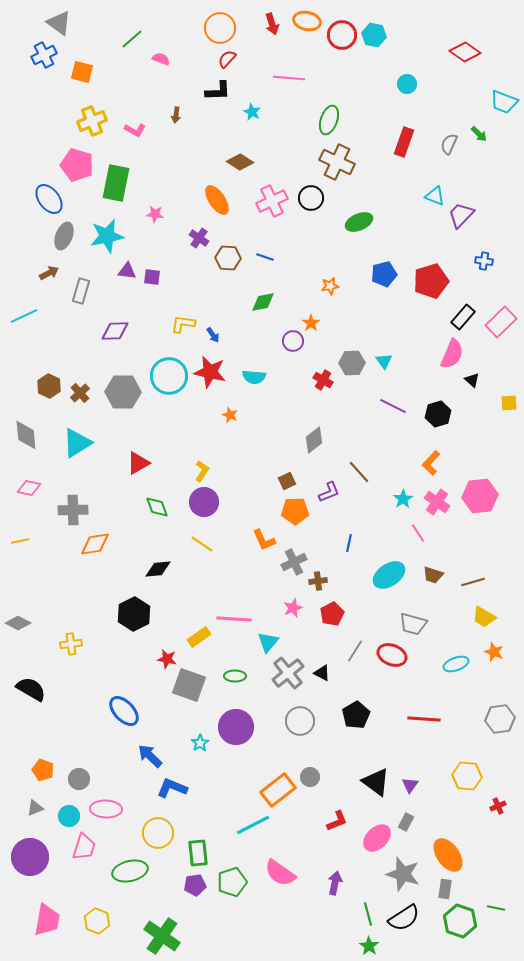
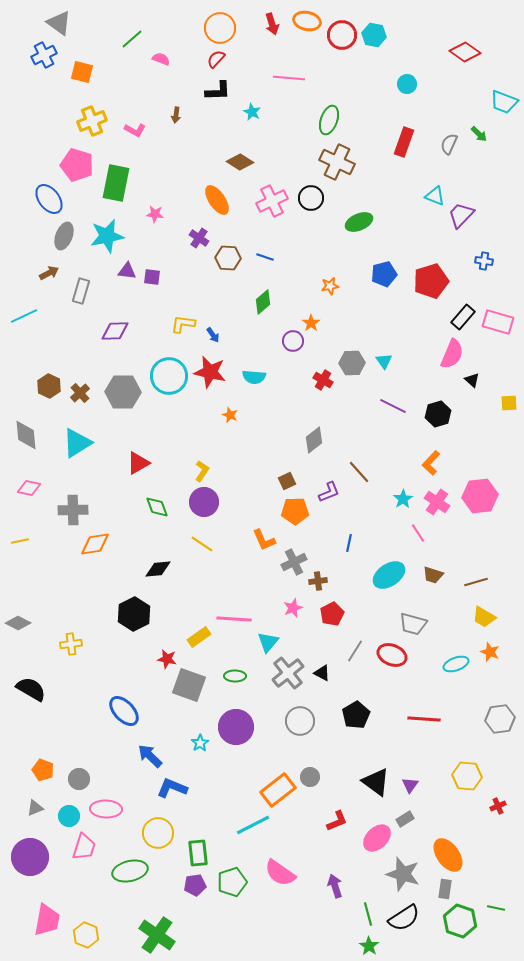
red semicircle at (227, 59): moved 11 px left
green diamond at (263, 302): rotated 30 degrees counterclockwise
pink rectangle at (501, 322): moved 3 px left; rotated 60 degrees clockwise
brown line at (473, 582): moved 3 px right
orange star at (494, 652): moved 4 px left
gray rectangle at (406, 822): moved 1 px left, 3 px up; rotated 30 degrees clockwise
purple arrow at (335, 883): moved 3 px down; rotated 30 degrees counterclockwise
yellow hexagon at (97, 921): moved 11 px left, 14 px down
green cross at (162, 936): moved 5 px left, 1 px up
